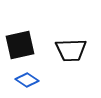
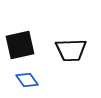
blue diamond: rotated 20 degrees clockwise
